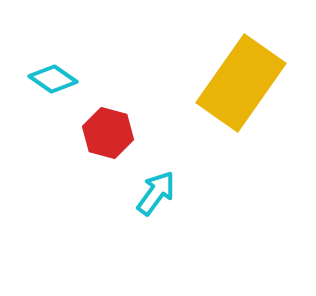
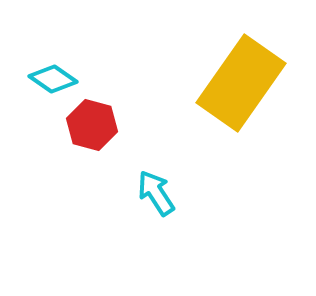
red hexagon: moved 16 px left, 8 px up
cyan arrow: rotated 69 degrees counterclockwise
